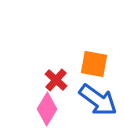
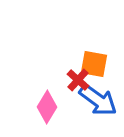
red cross: moved 22 px right
pink diamond: moved 2 px up
